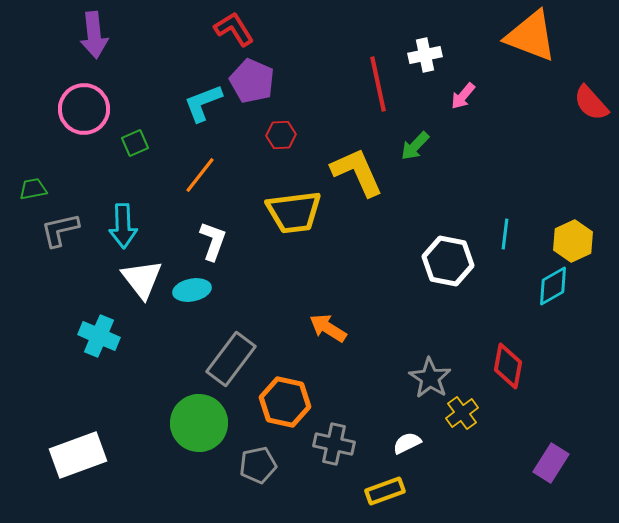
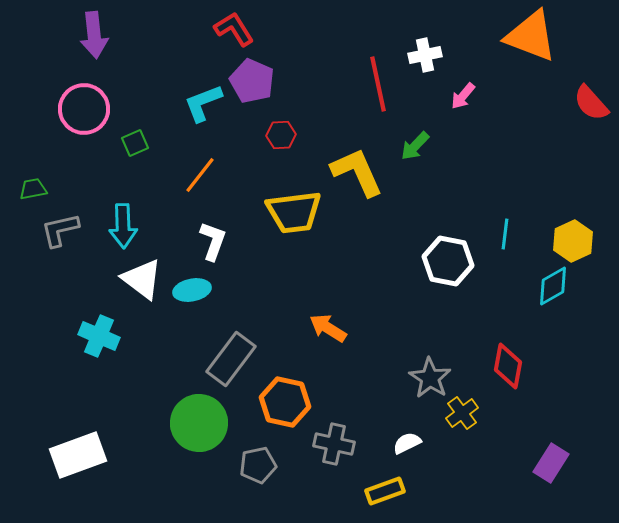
white triangle: rotated 15 degrees counterclockwise
